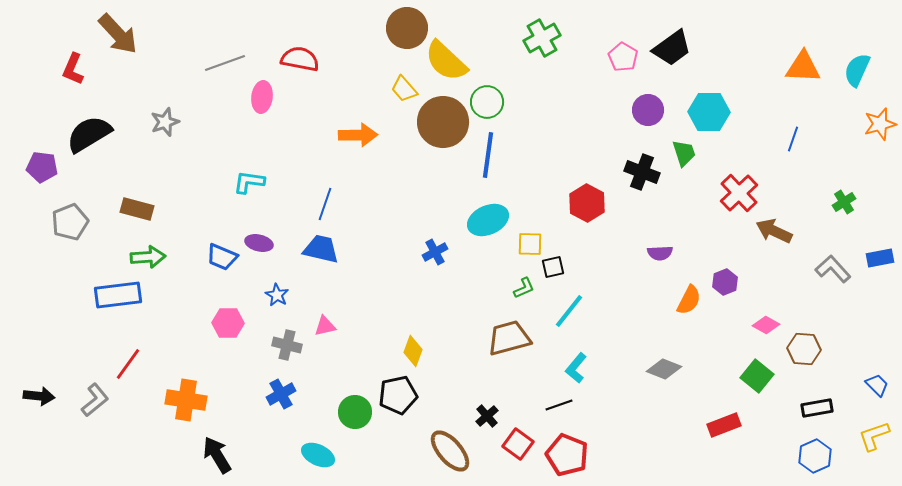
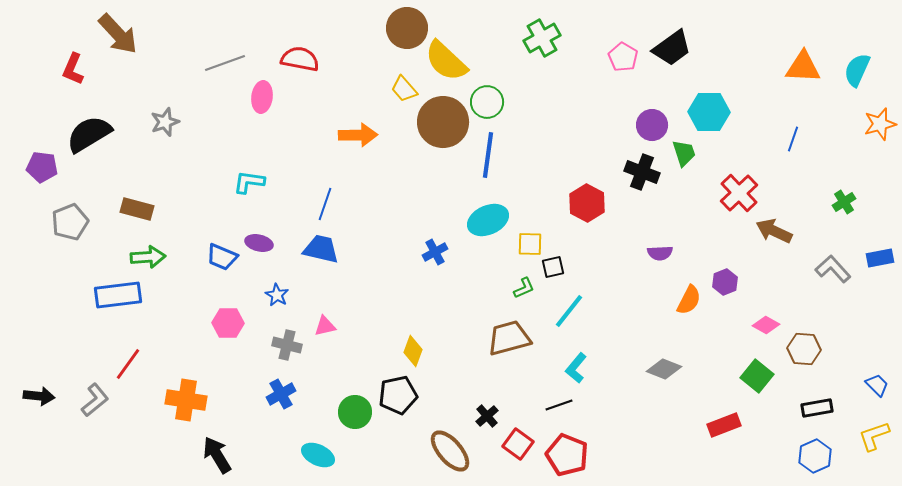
purple circle at (648, 110): moved 4 px right, 15 px down
